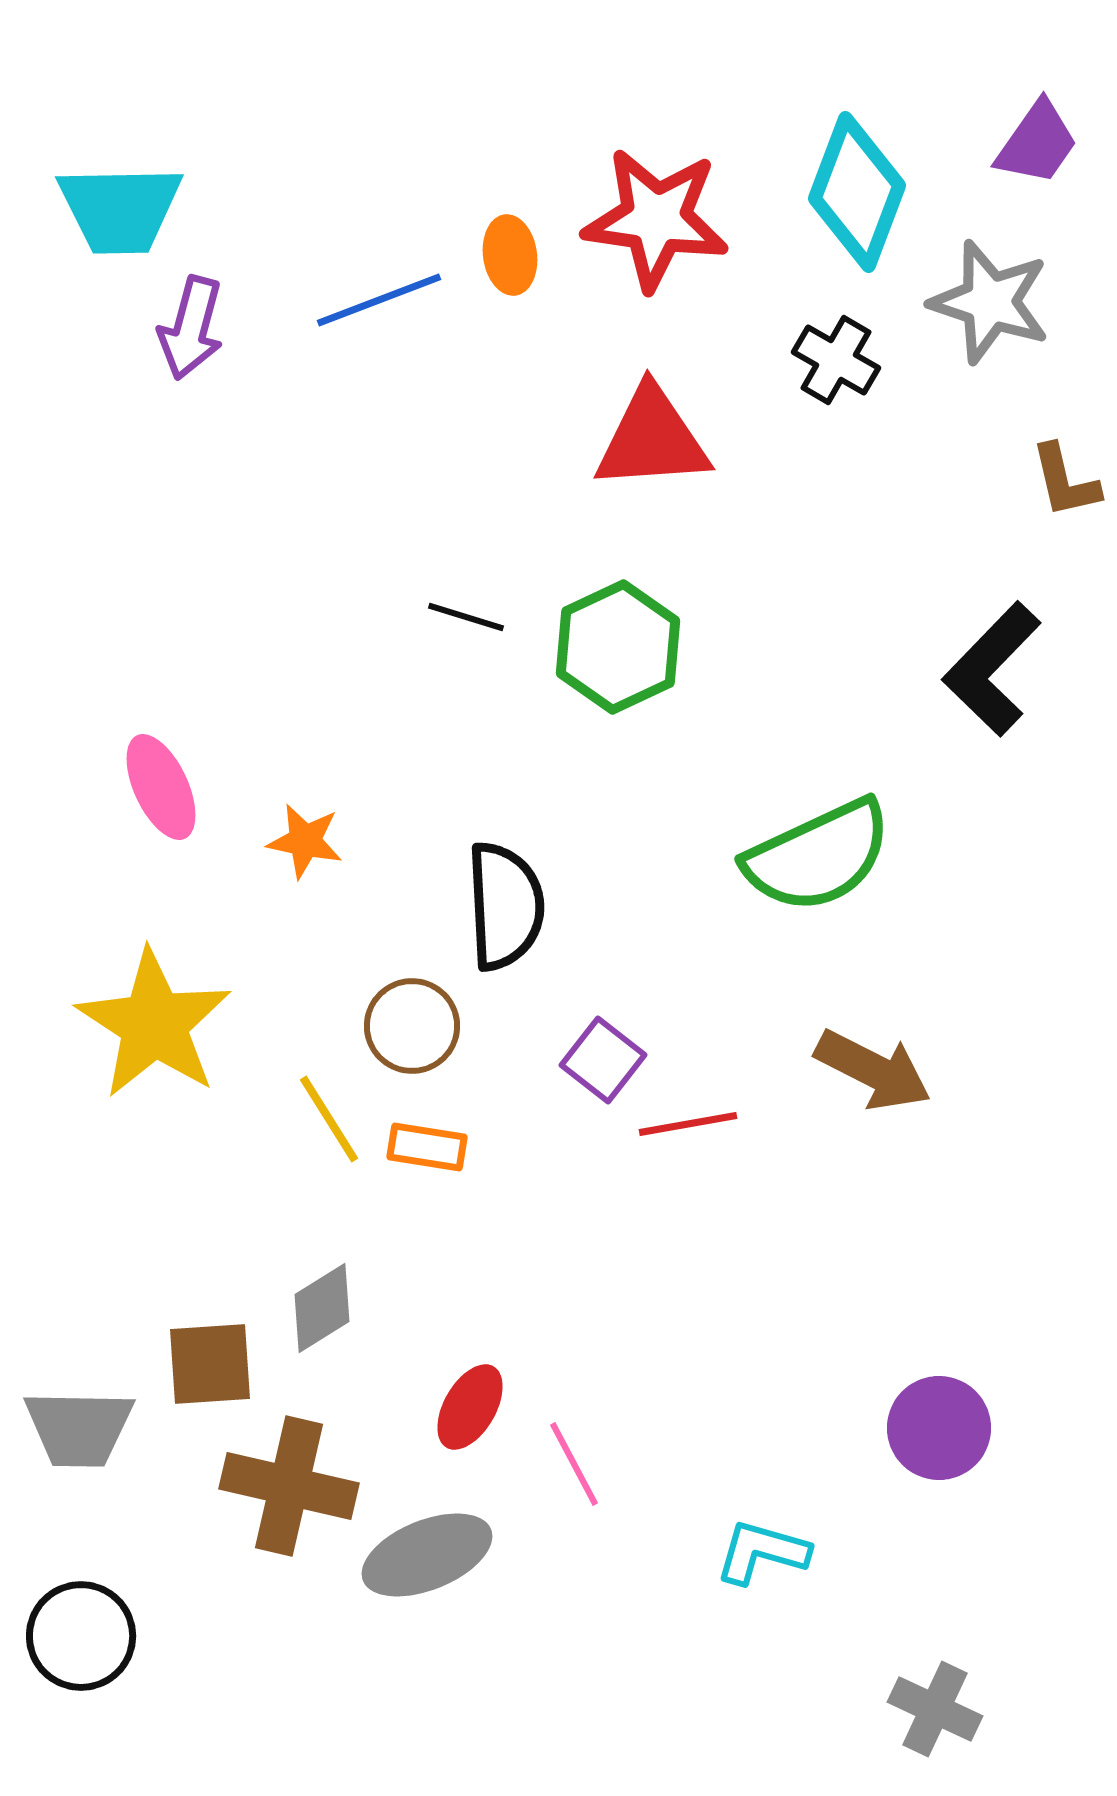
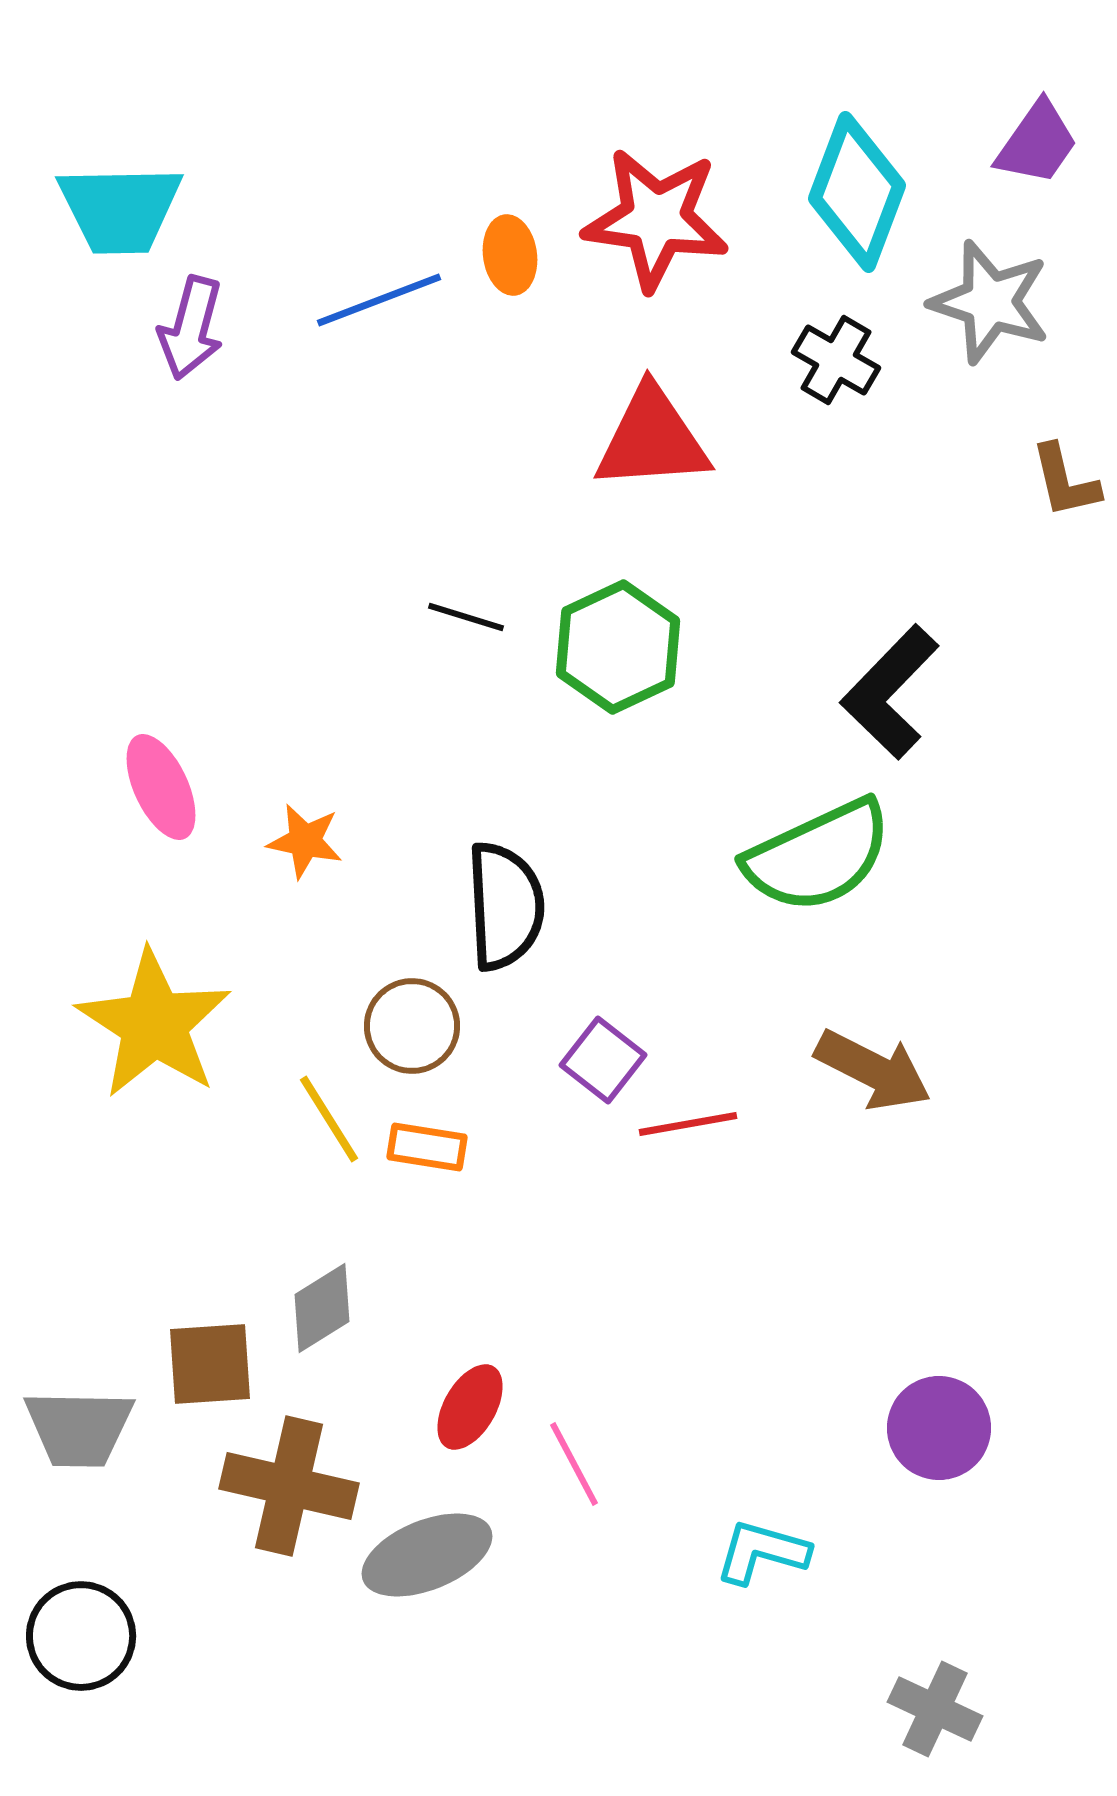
black L-shape: moved 102 px left, 23 px down
